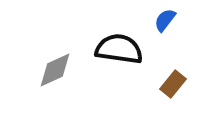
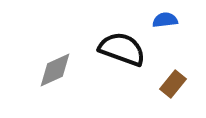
blue semicircle: rotated 45 degrees clockwise
black semicircle: moved 3 px right; rotated 12 degrees clockwise
